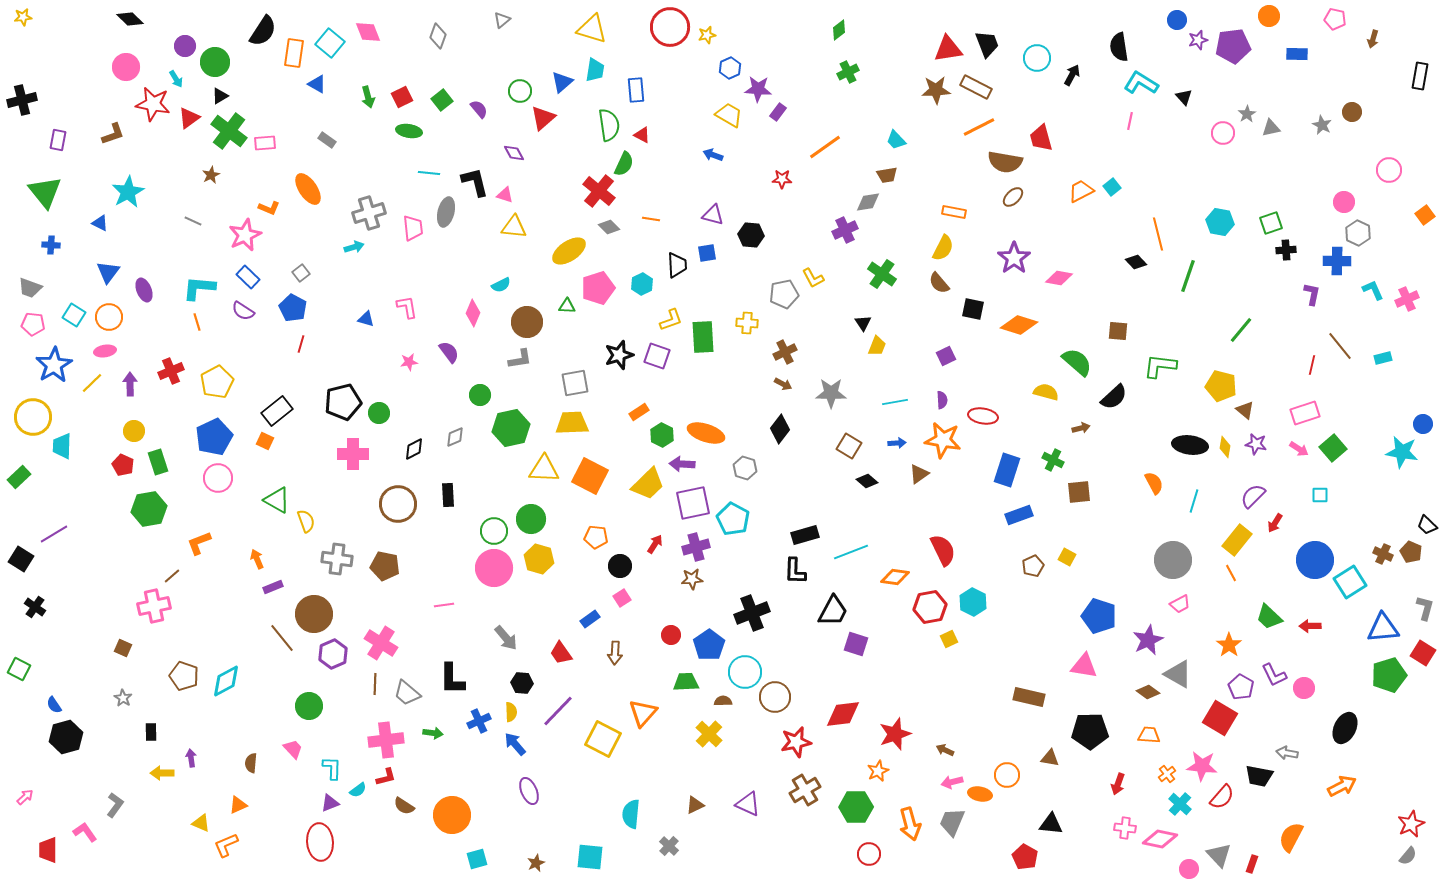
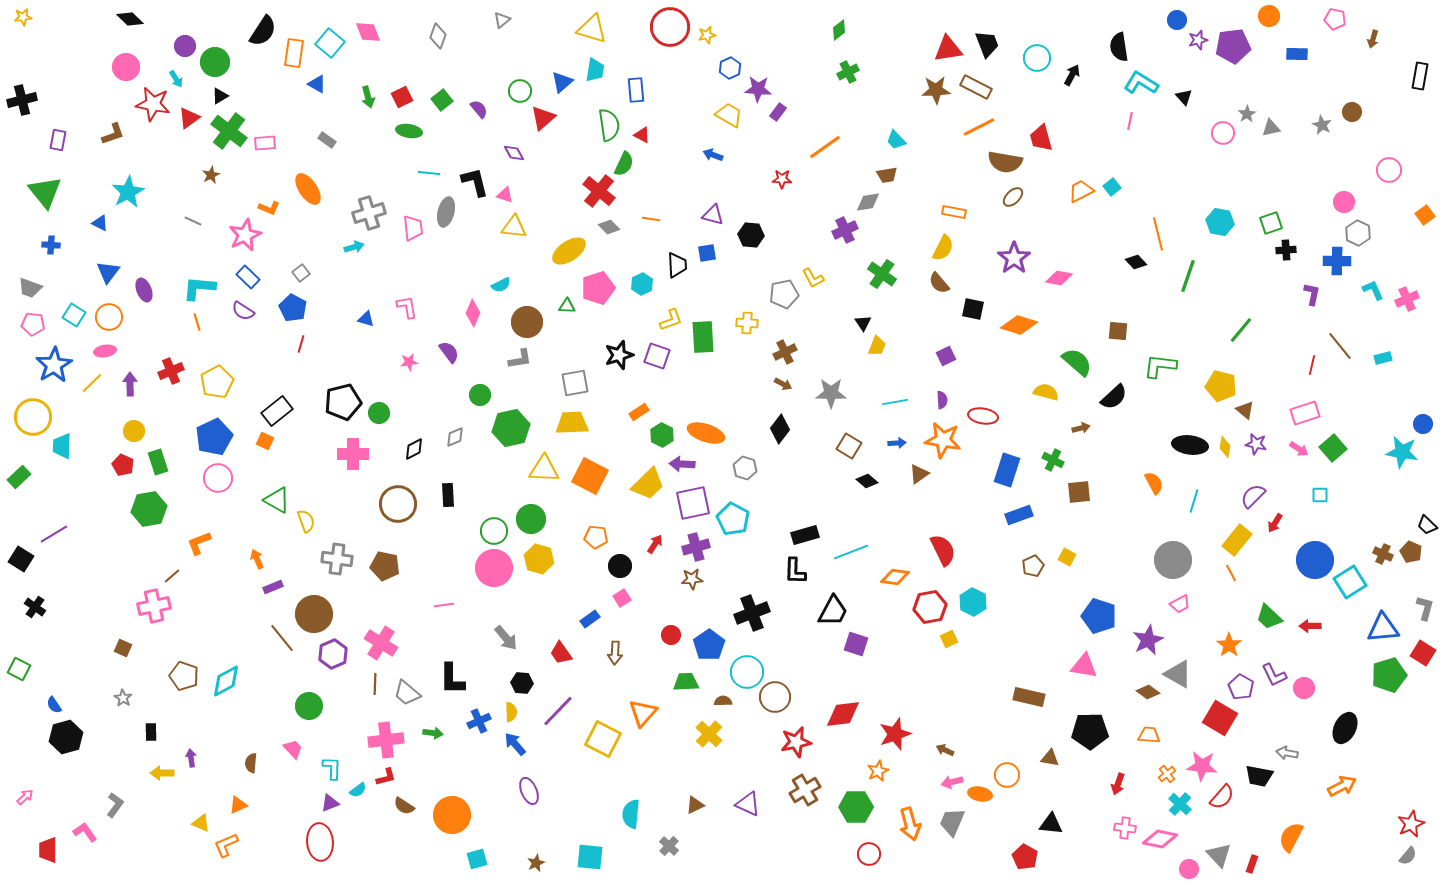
cyan circle at (745, 672): moved 2 px right
